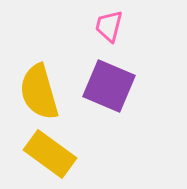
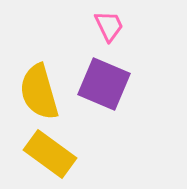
pink trapezoid: rotated 140 degrees clockwise
purple square: moved 5 px left, 2 px up
